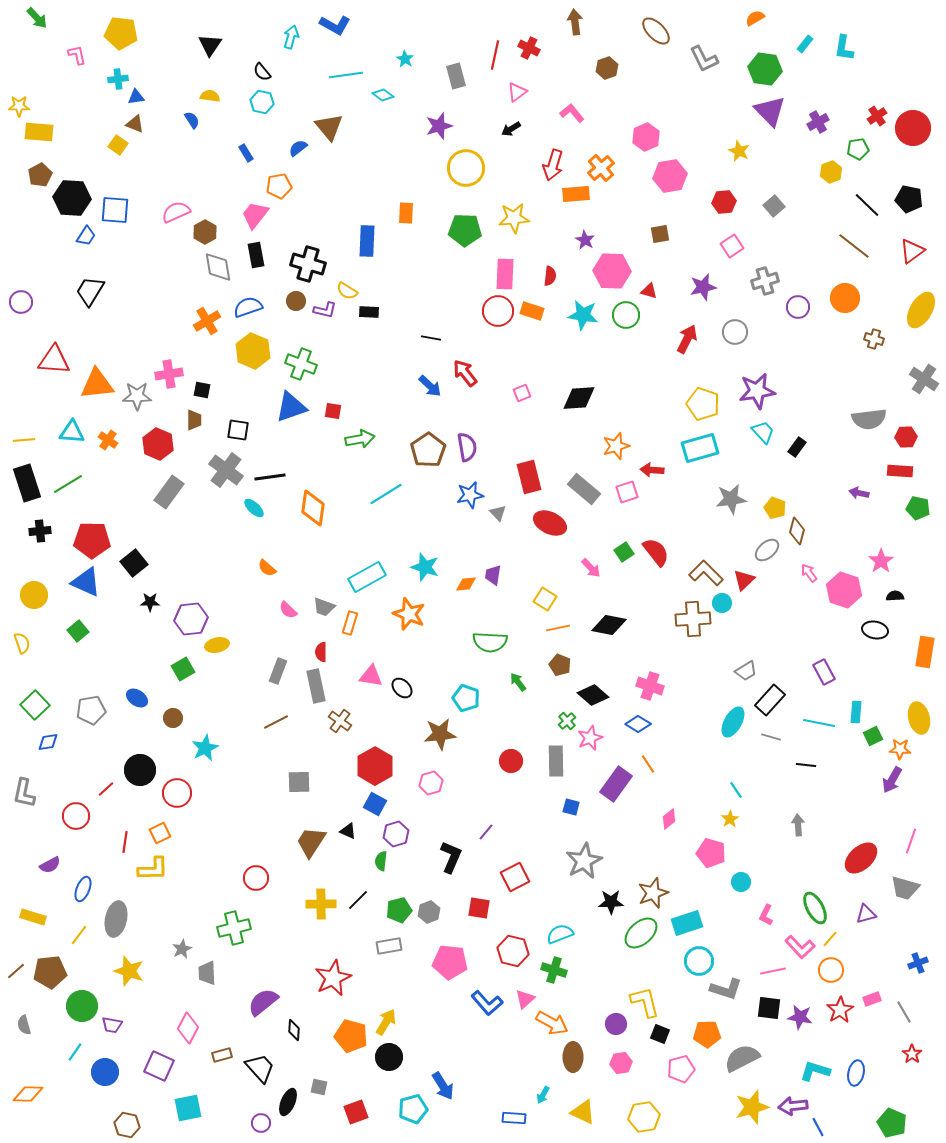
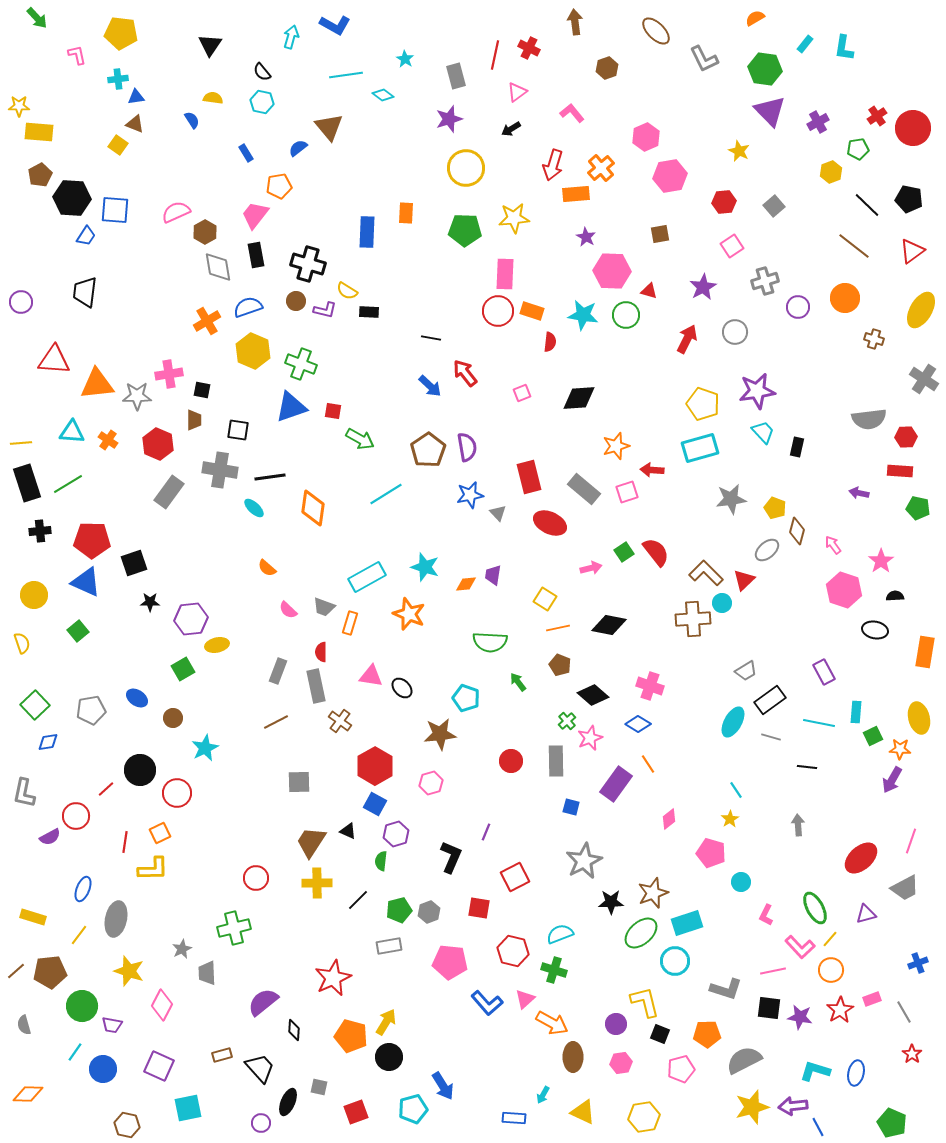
yellow semicircle at (210, 96): moved 3 px right, 2 px down
purple star at (439, 126): moved 10 px right, 7 px up
purple star at (585, 240): moved 1 px right, 3 px up
blue rectangle at (367, 241): moved 9 px up
red semicircle at (550, 276): moved 66 px down
purple star at (703, 287): rotated 16 degrees counterclockwise
black trapezoid at (90, 291): moved 5 px left, 1 px down; rotated 24 degrees counterclockwise
green arrow at (360, 439): rotated 40 degrees clockwise
yellow line at (24, 440): moved 3 px left, 3 px down
black rectangle at (797, 447): rotated 24 degrees counterclockwise
gray cross at (226, 470): moved 6 px left; rotated 28 degrees counterclockwise
black square at (134, 563): rotated 20 degrees clockwise
pink arrow at (591, 568): rotated 60 degrees counterclockwise
pink arrow at (809, 573): moved 24 px right, 28 px up
black rectangle at (770, 700): rotated 12 degrees clockwise
black line at (806, 765): moved 1 px right, 2 px down
purple line at (486, 832): rotated 18 degrees counterclockwise
purple semicircle at (50, 865): moved 28 px up
gray trapezoid at (905, 888): rotated 44 degrees counterclockwise
yellow cross at (321, 904): moved 4 px left, 21 px up
cyan circle at (699, 961): moved 24 px left
pink diamond at (188, 1028): moved 26 px left, 23 px up
gray semicircle at (742, 1058): moved 2 px right, 2 px down
blue circle at (105, 1072): moved 2 px left, 3 px up
